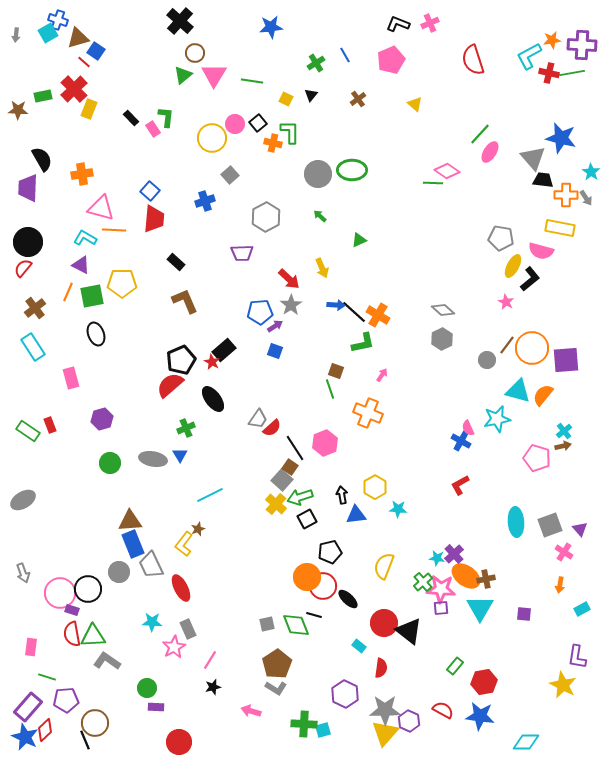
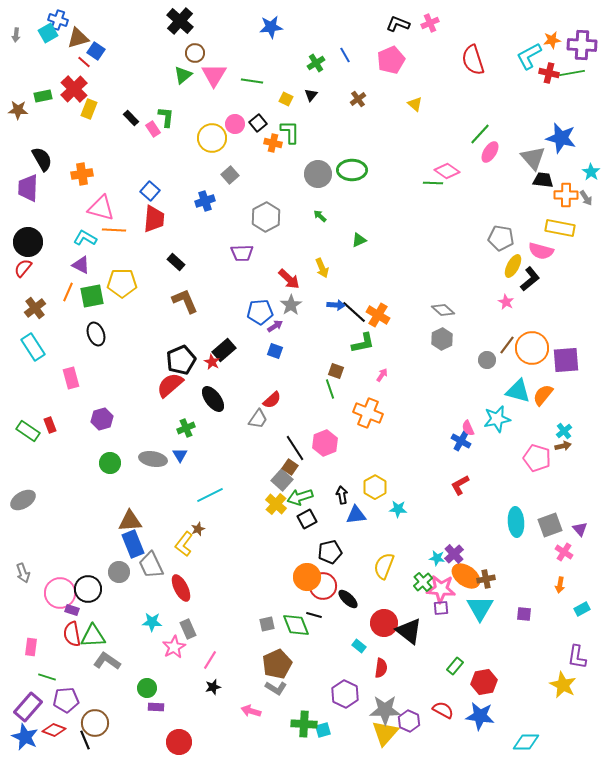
red semicircle at (272, 428): moved 28 px up
brown pentagon at (277, 664): rotated 8 degrees clockwise
red diamond at (45, 730): moved 9 px right; rotated 65 degrees clockwise
